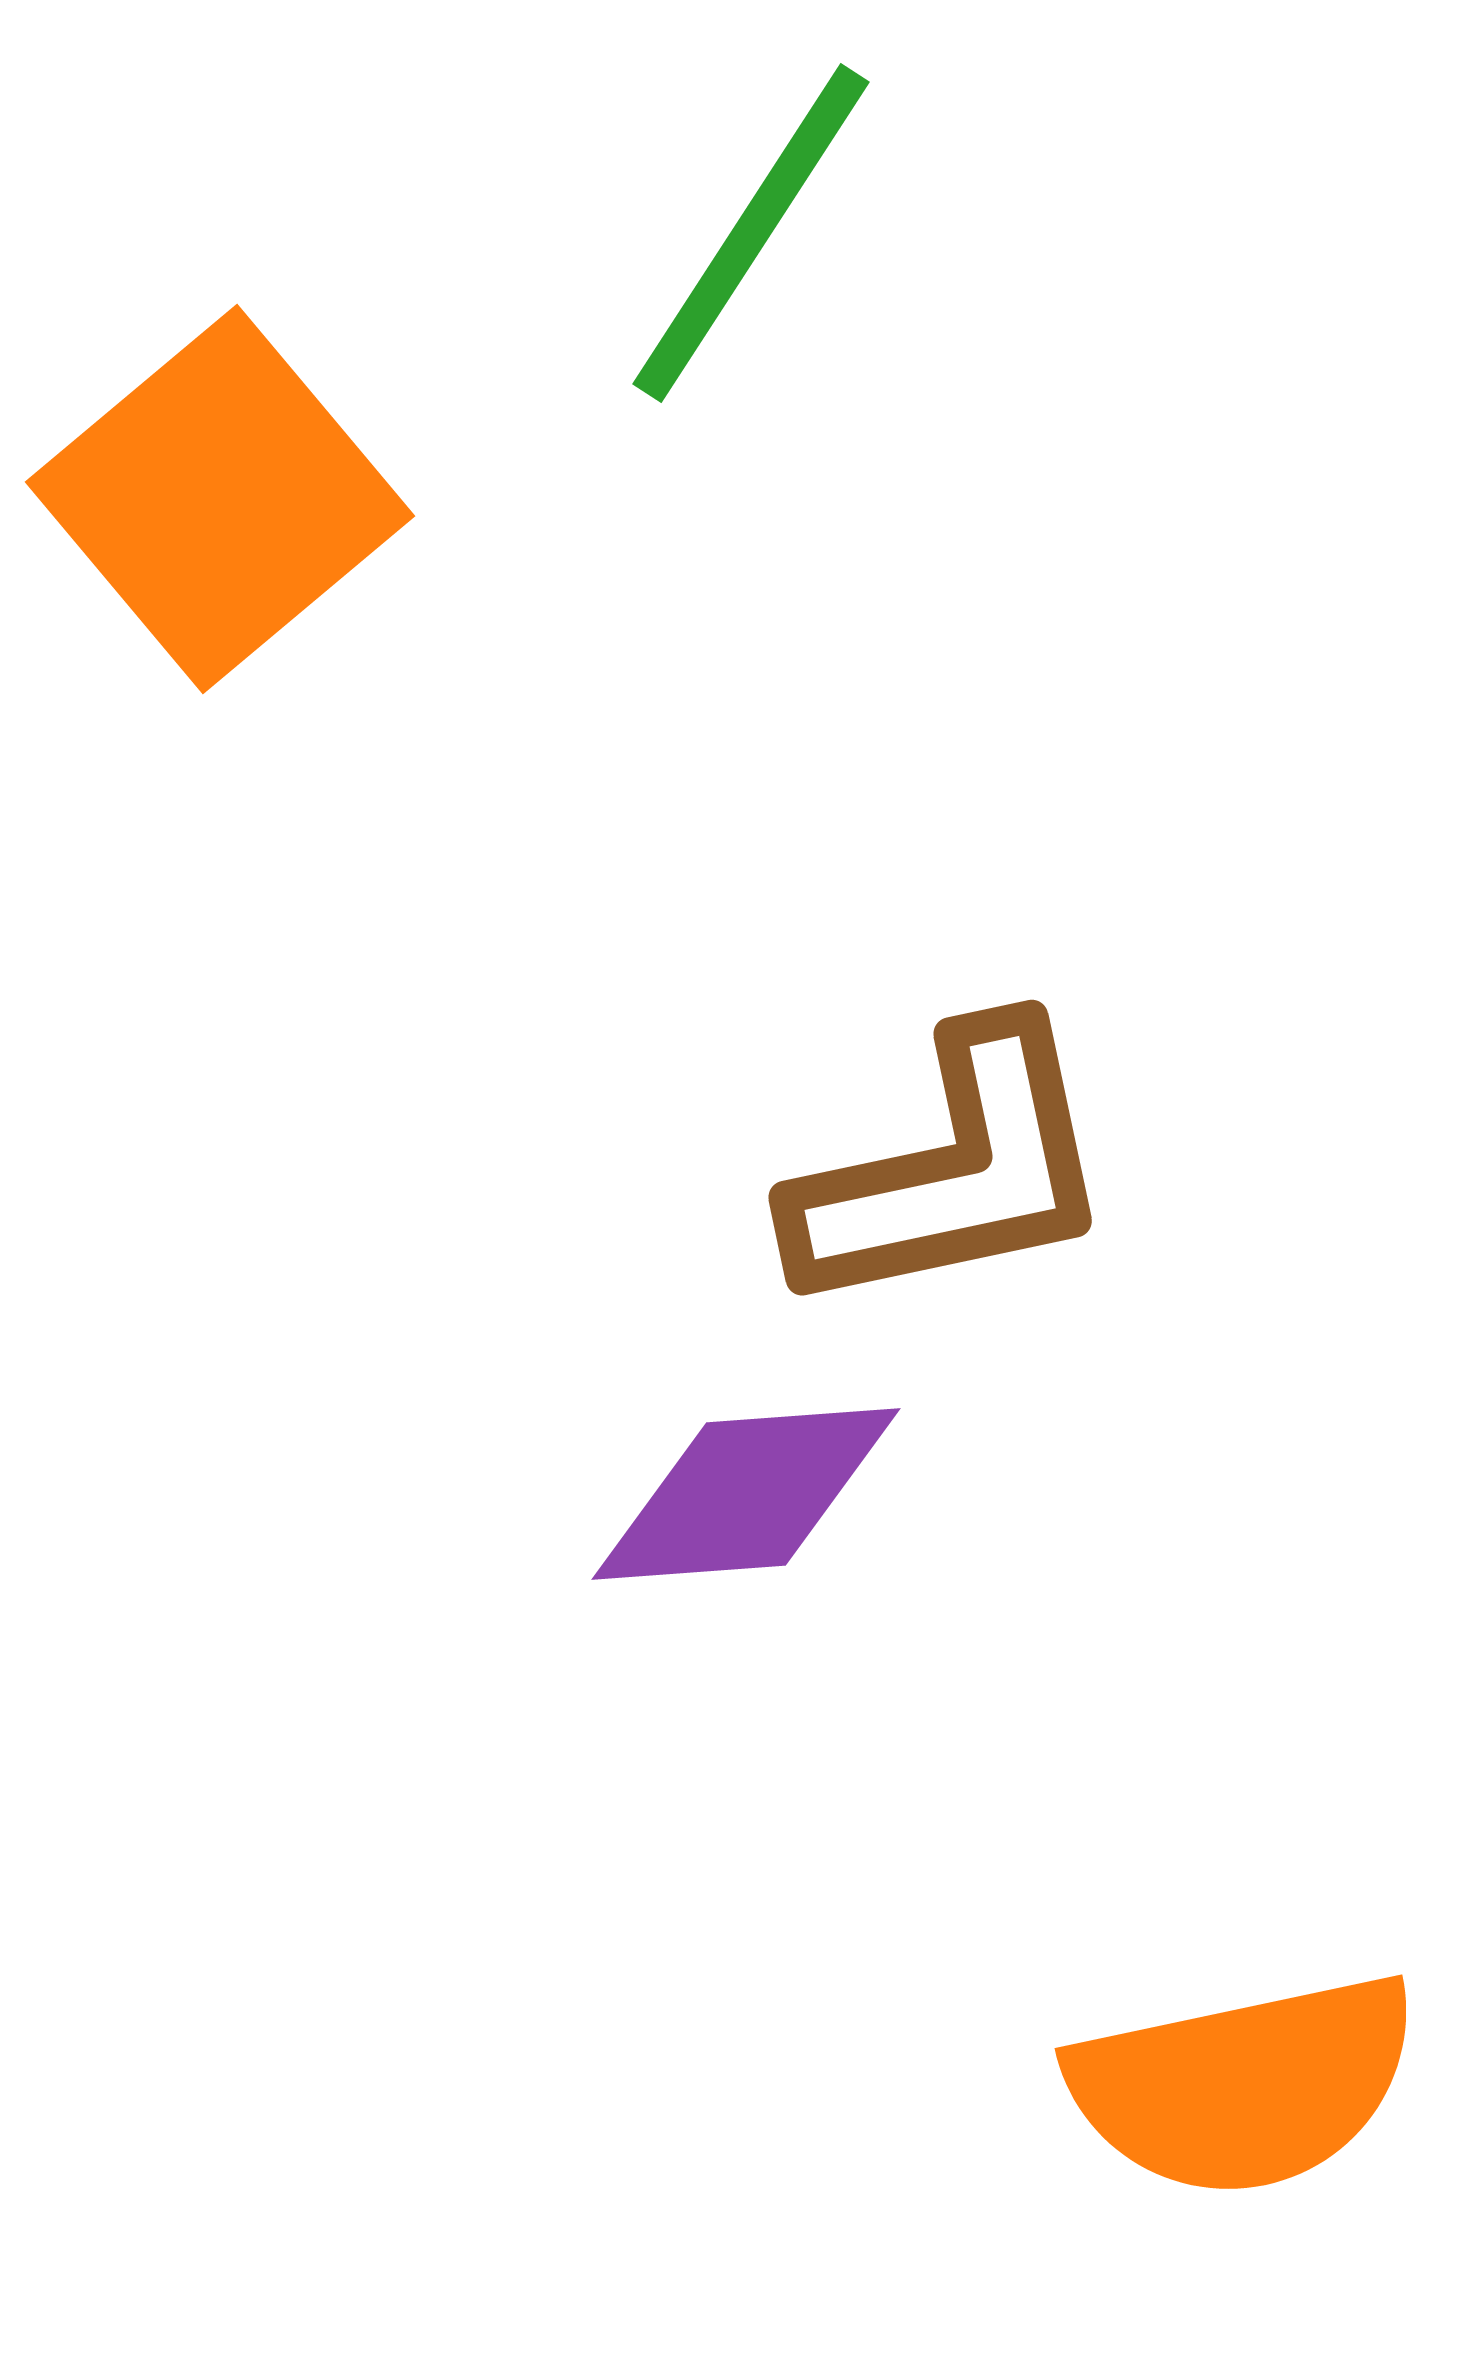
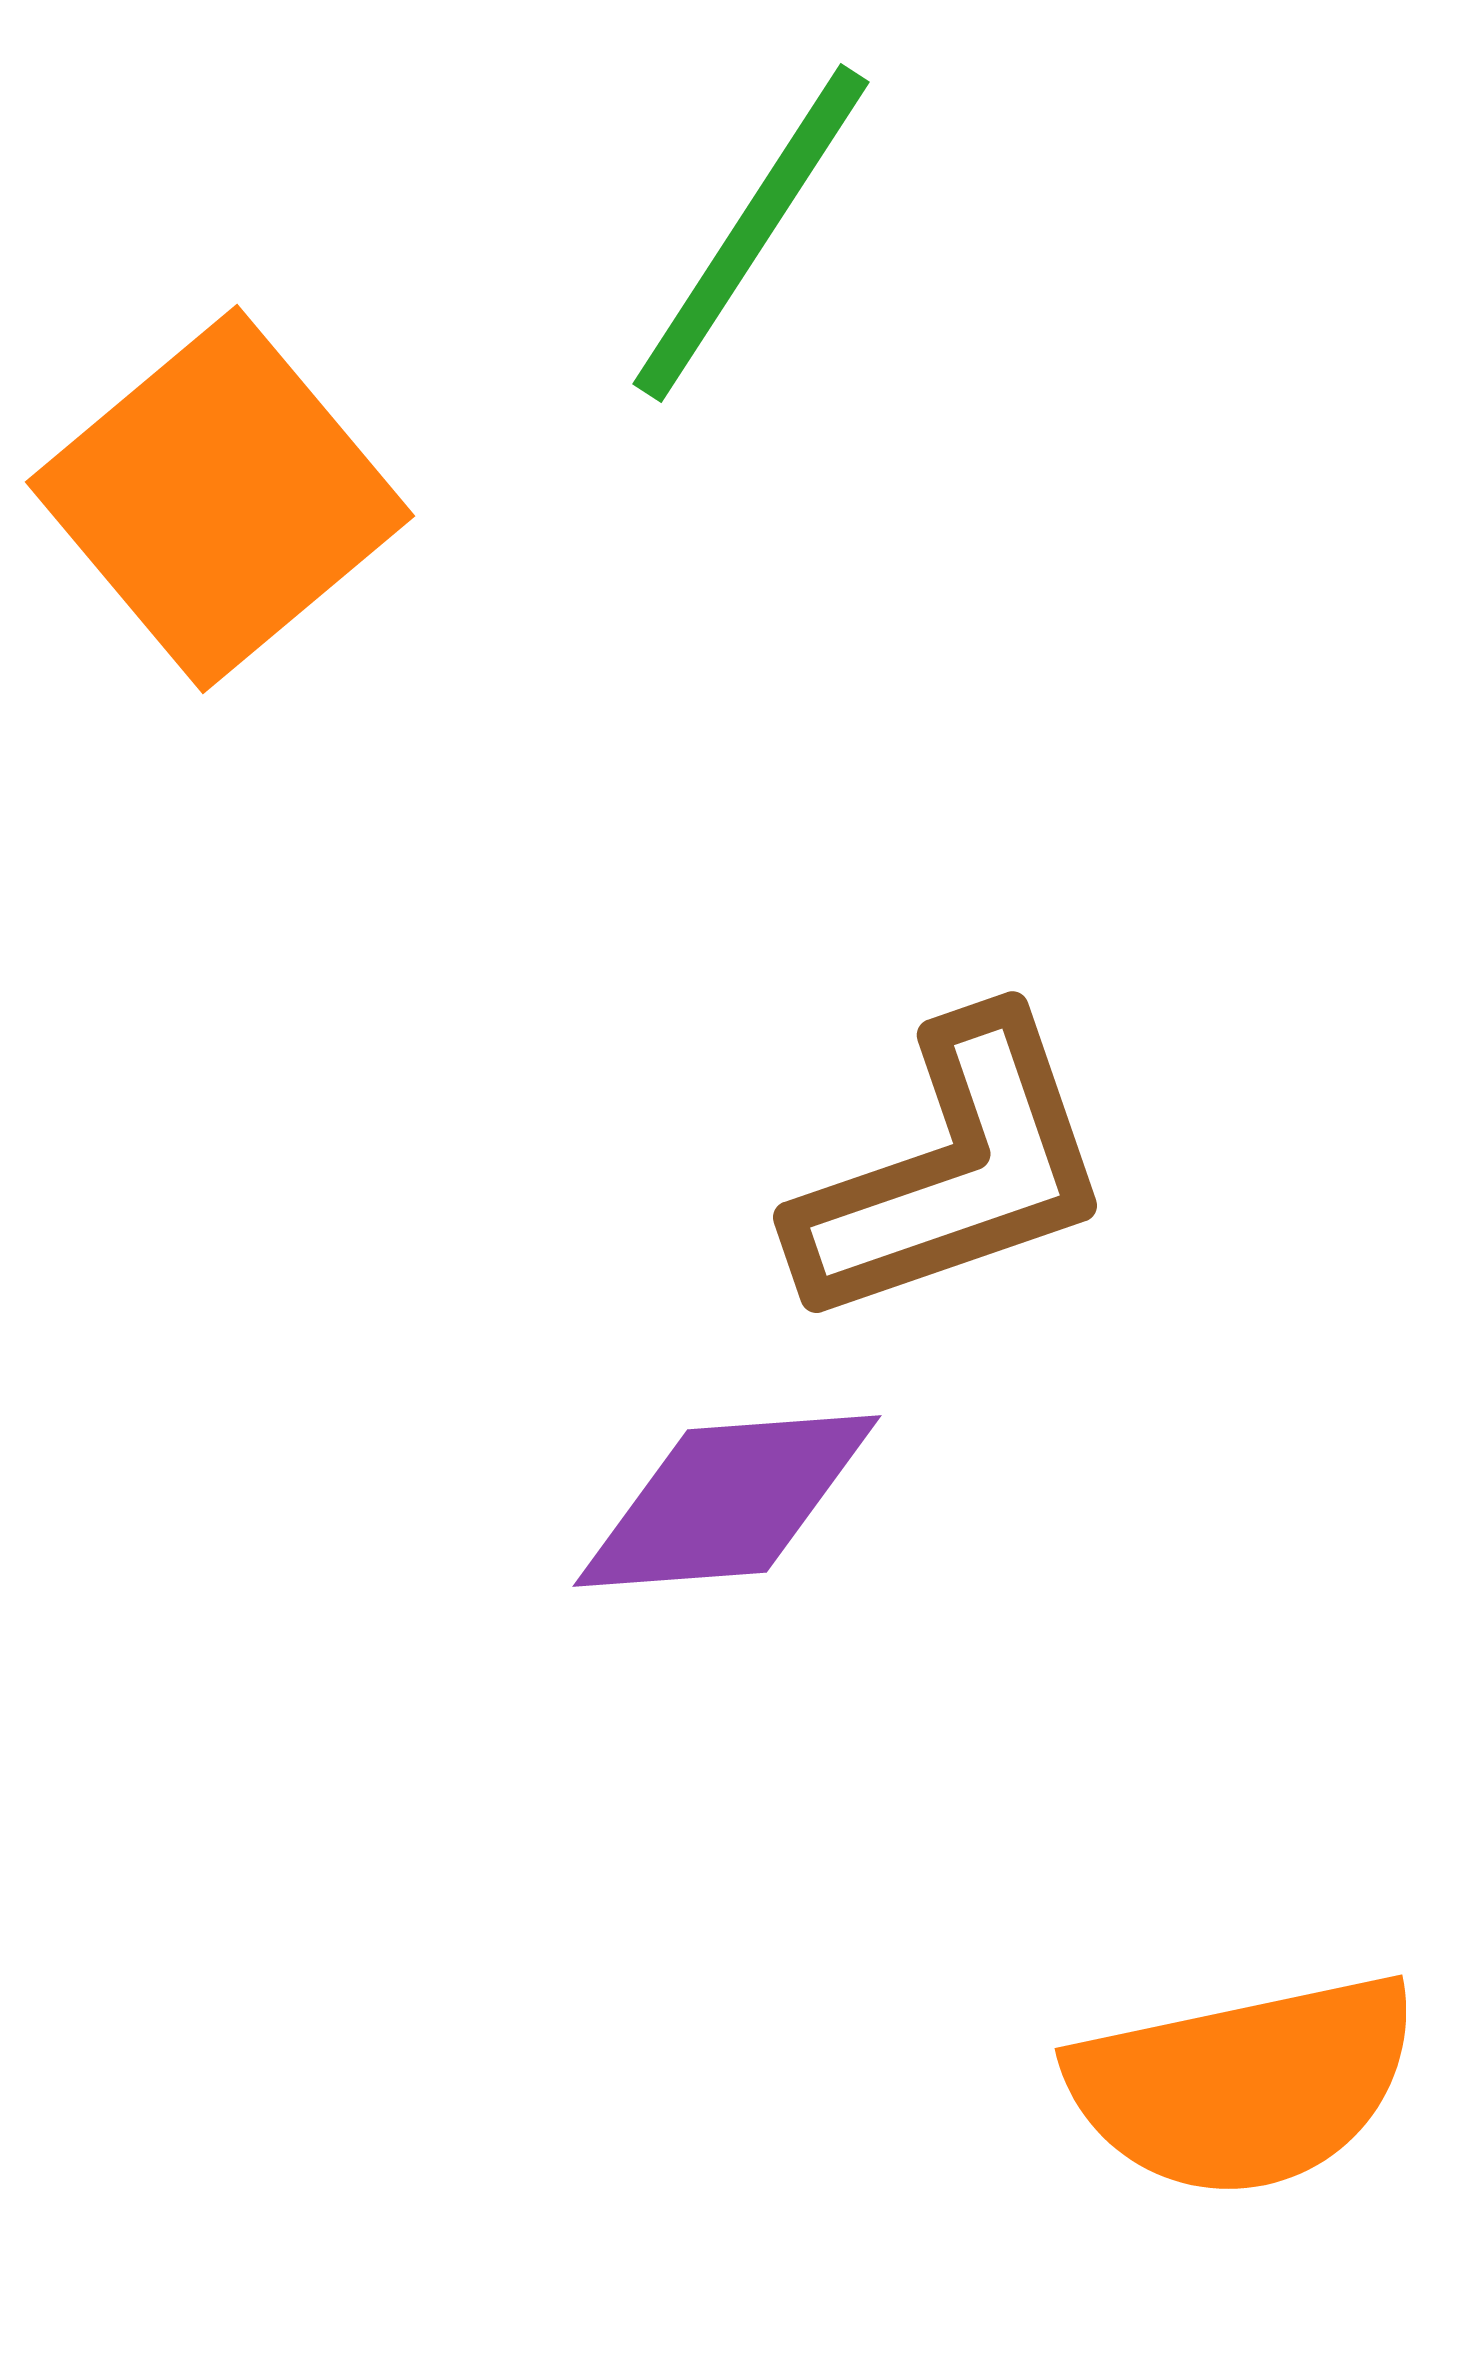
brown L-shape: rotated 7 degrees counterclockwise
purple diamond: moved 19 px left, 7 px down
